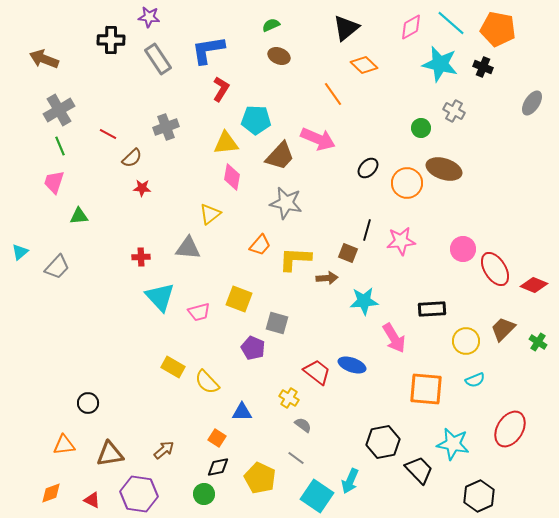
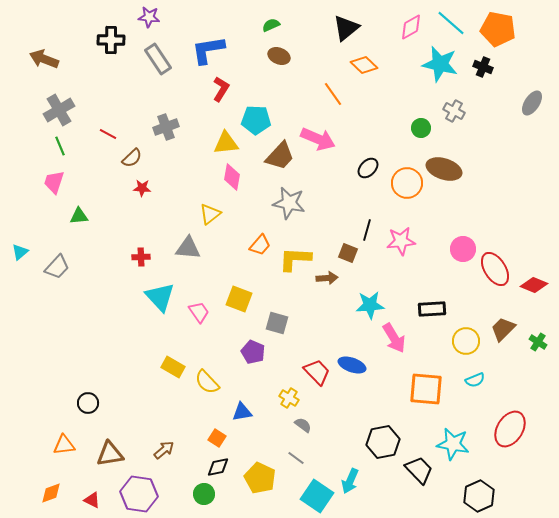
gray star at (286, 203): moved 3 px right
cyan star at (364, 301): moved 6 px right, 4 px down
pink trapezoid at (199, 312): rotated 110 degrees counterclockwise
purple pentagon at (253, 348): moved 4 px down
red trapezoid at (317, 372): rotated 8 degrees clockwise
blue triangle at (242, 412): rotated 10 degrees counterclockwise
